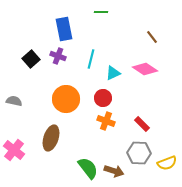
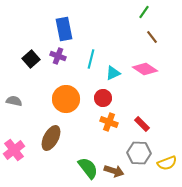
green line: moved 43 px right; rotated 56 degrees counterclockwise
orange cross: moved 3 px right, 1 px down
brown ellipse: rotated 10 degrees clockwise
pink cross: rotated 15 degrees clockwise
